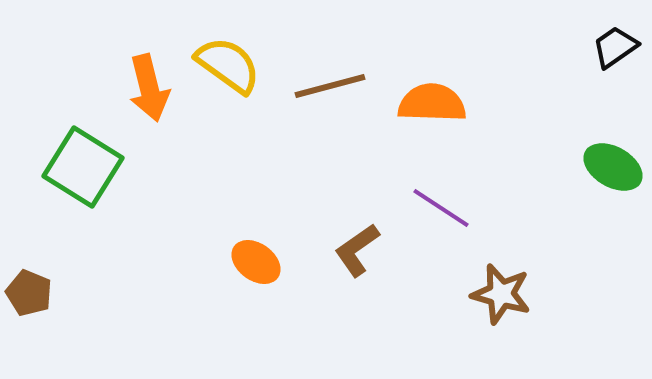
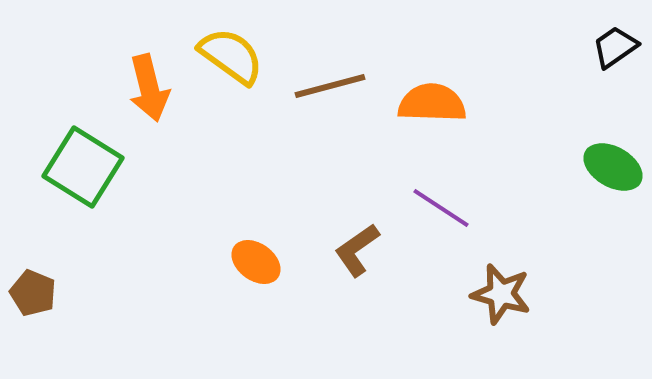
yellow semicircle: moved 3 px right, 9 px up
brown pentagon: moved 4 px right
